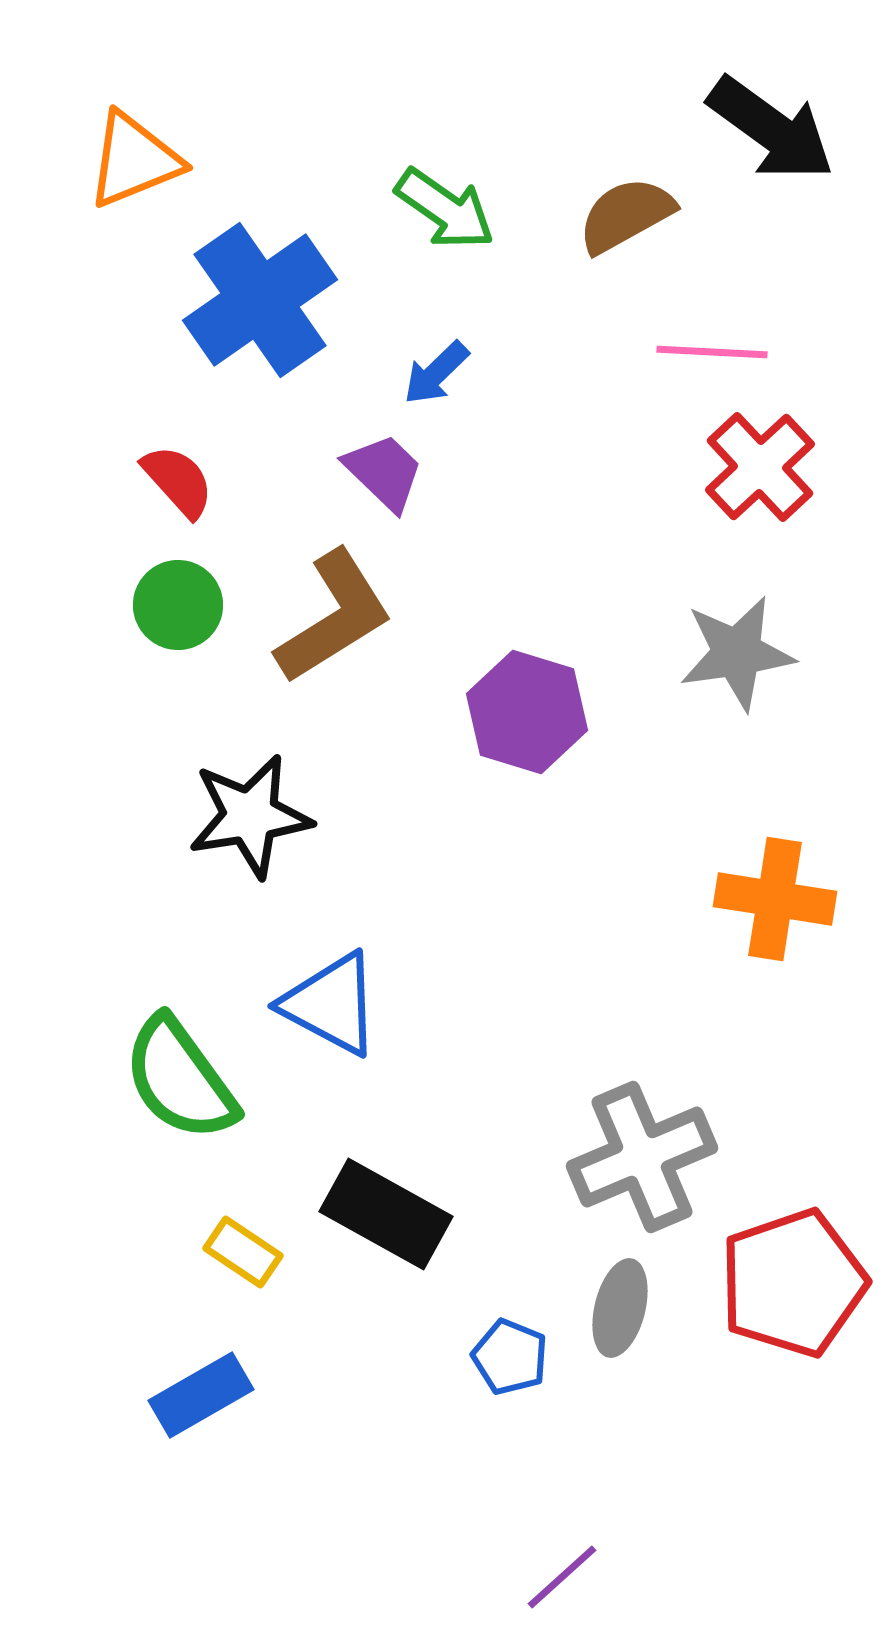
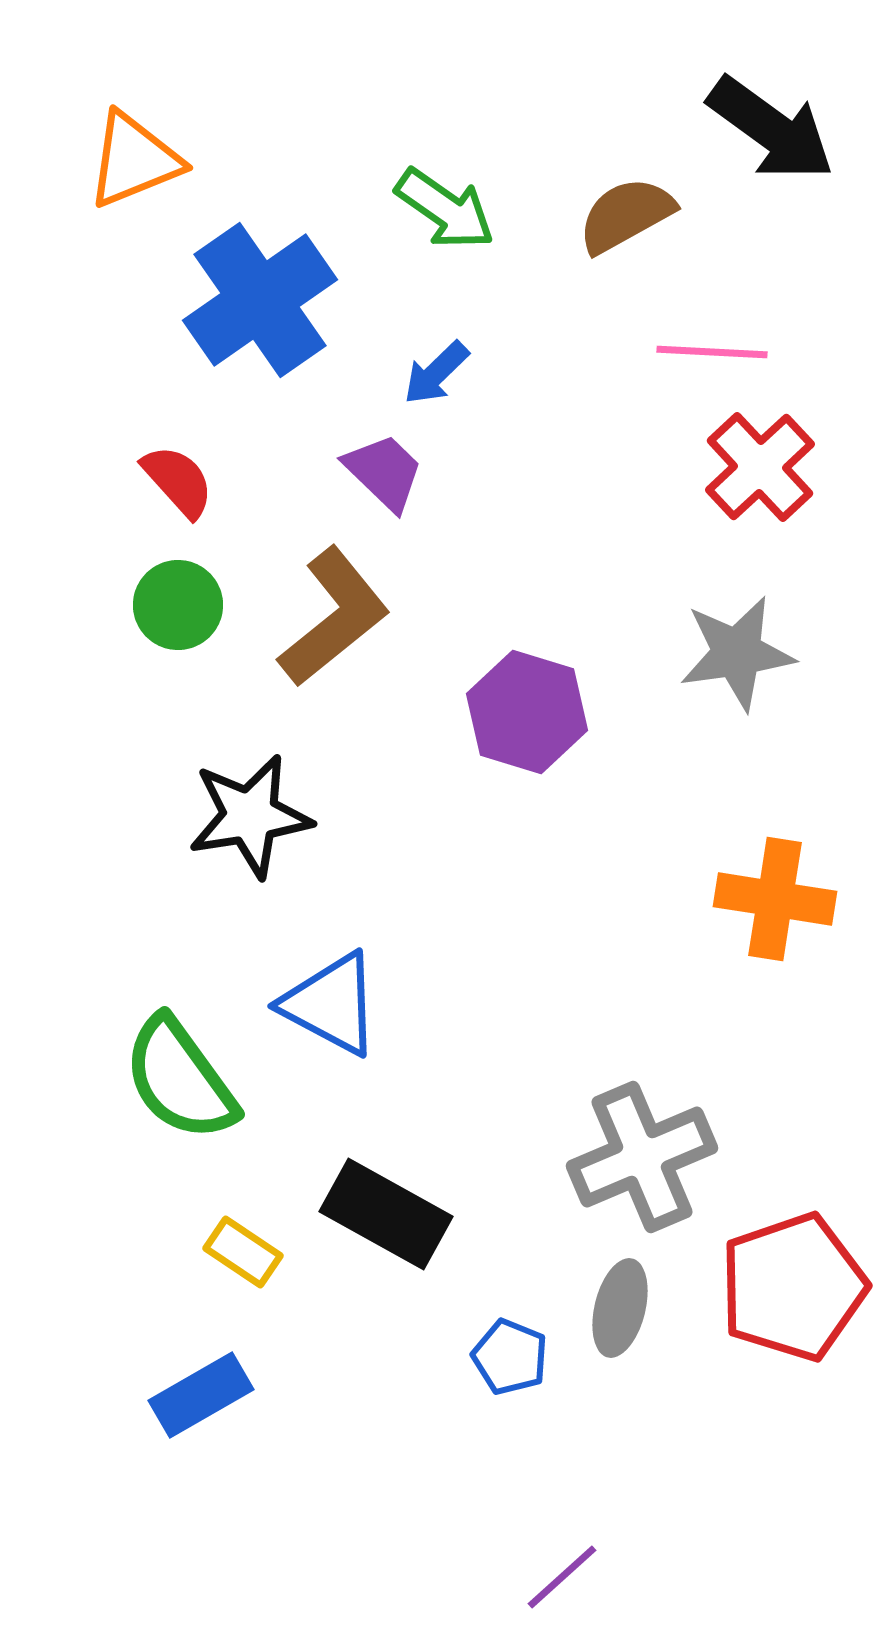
brown L-shape: rotated 7 degrees counterclockwise
red pentagon: moved 4 px down
